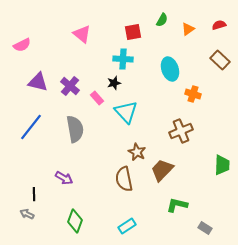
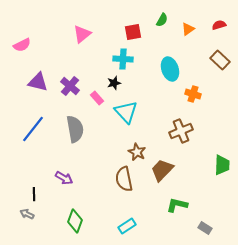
pink triangle: rotated 42 degrees clockwise
blue line: moved 2 px right, 2 px down
